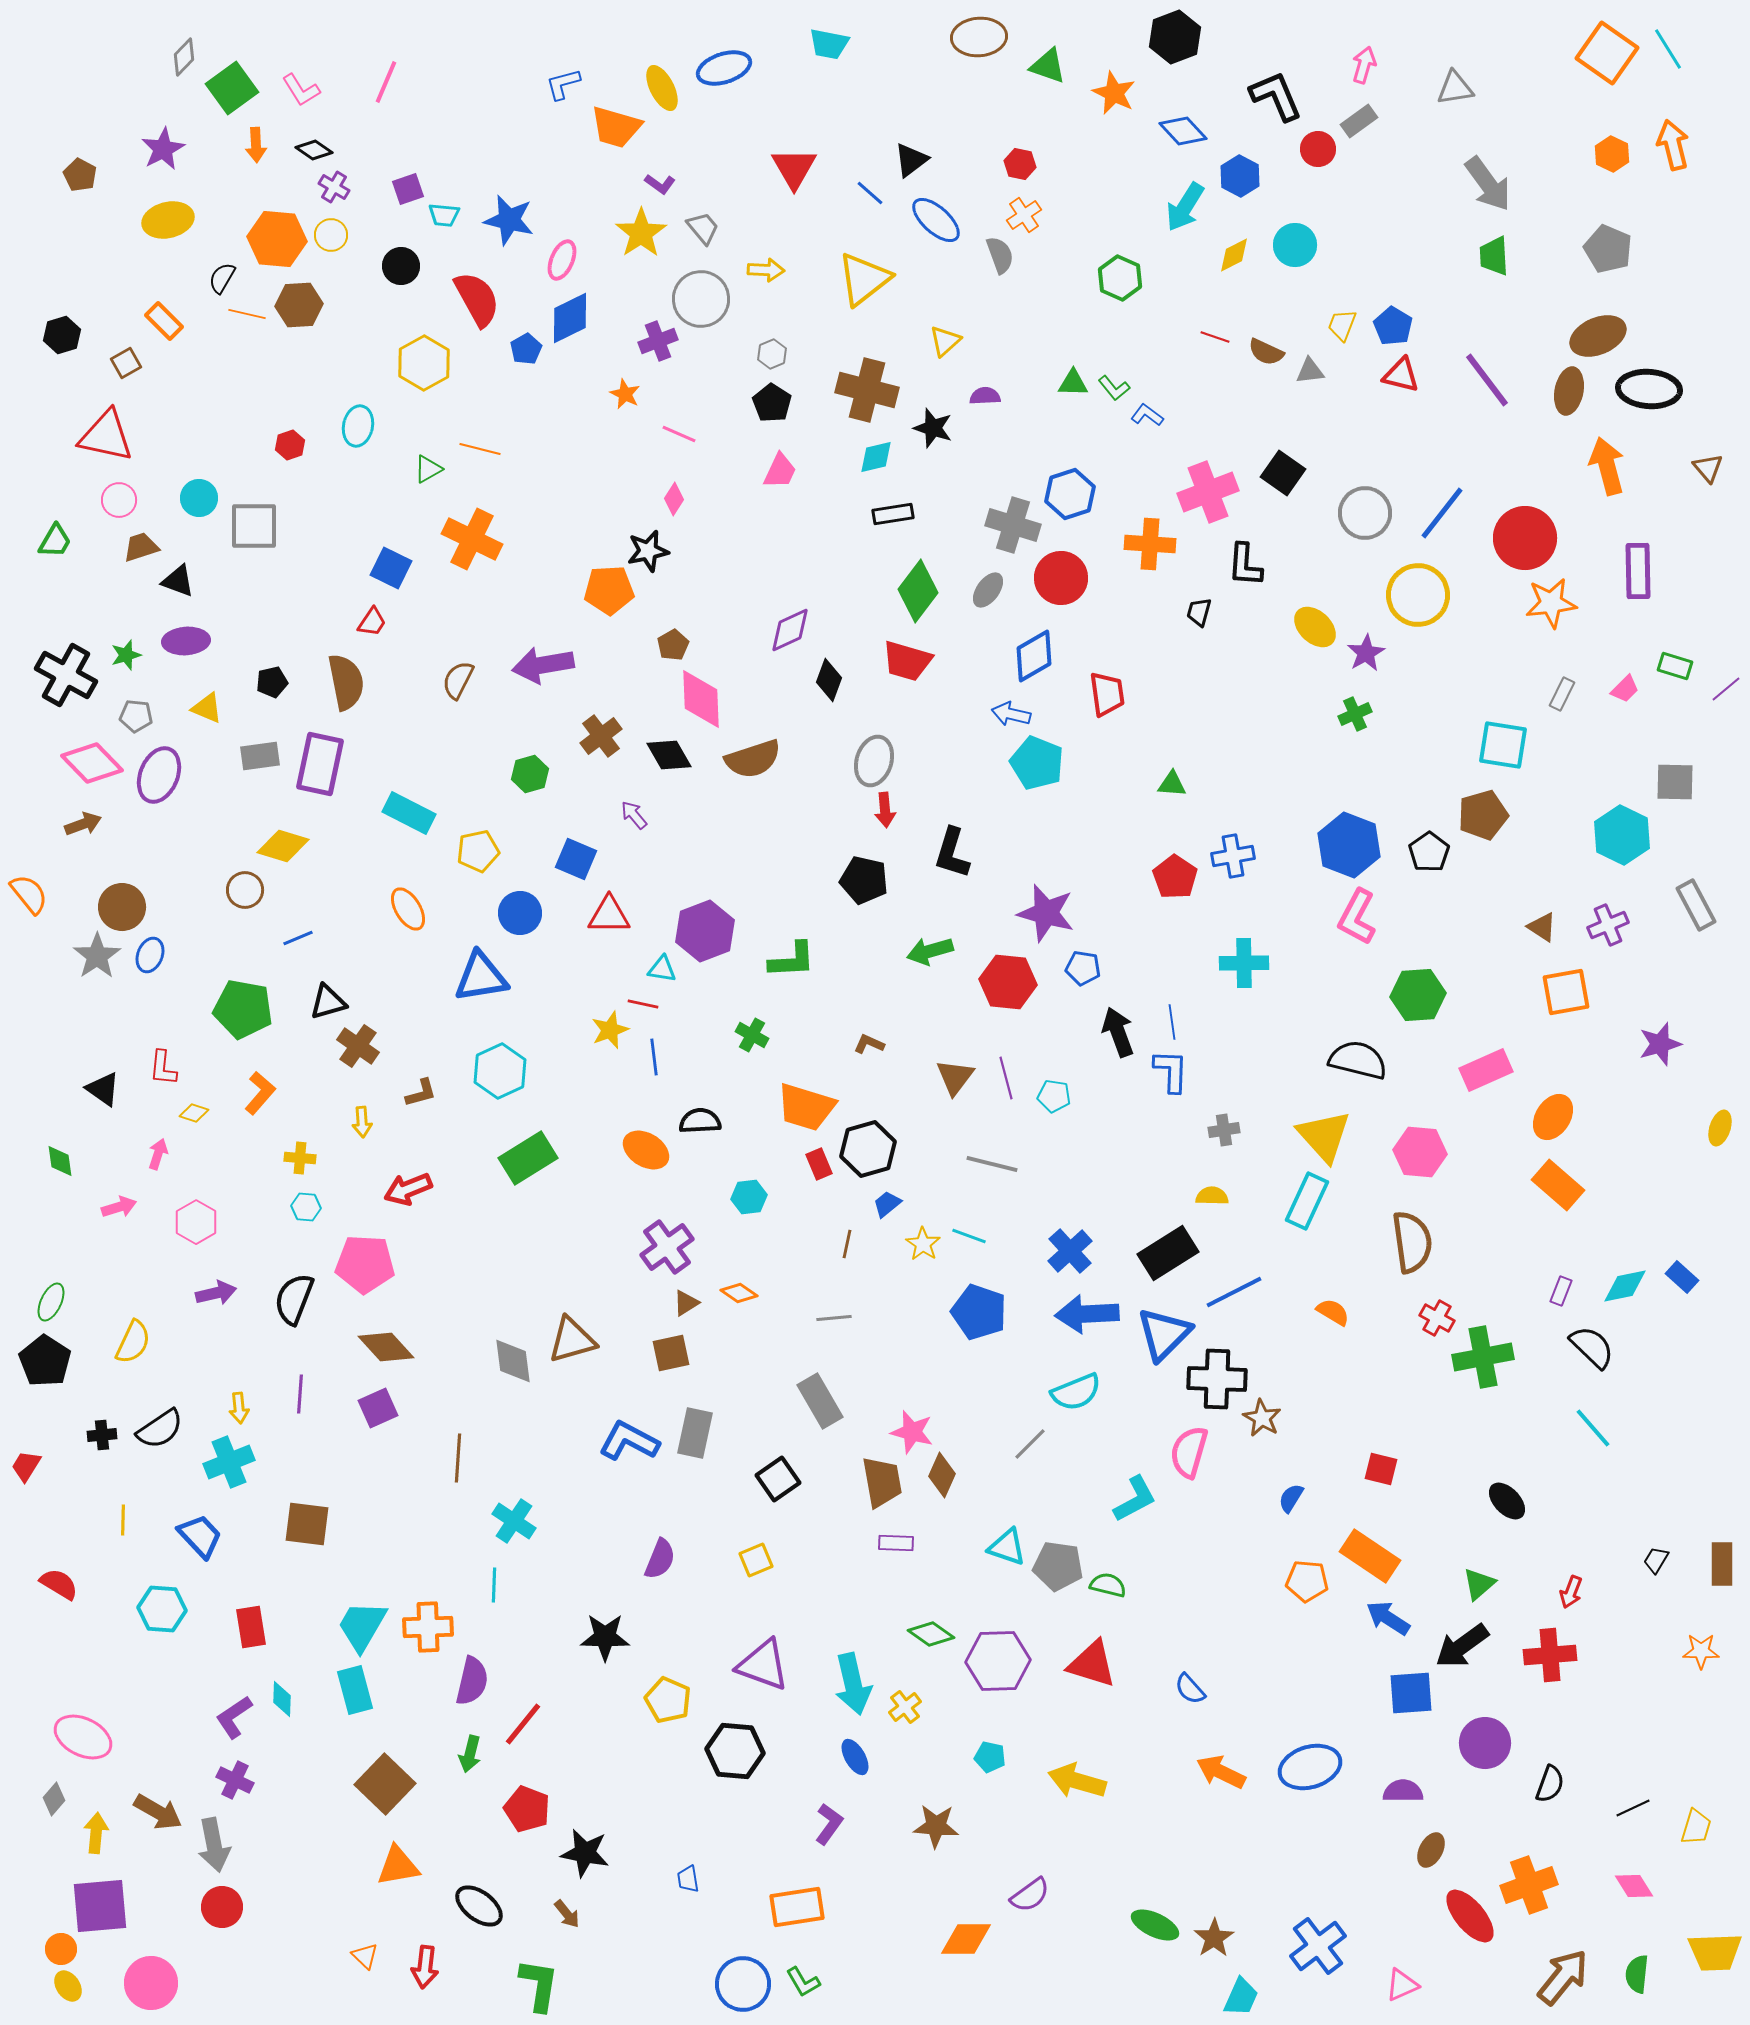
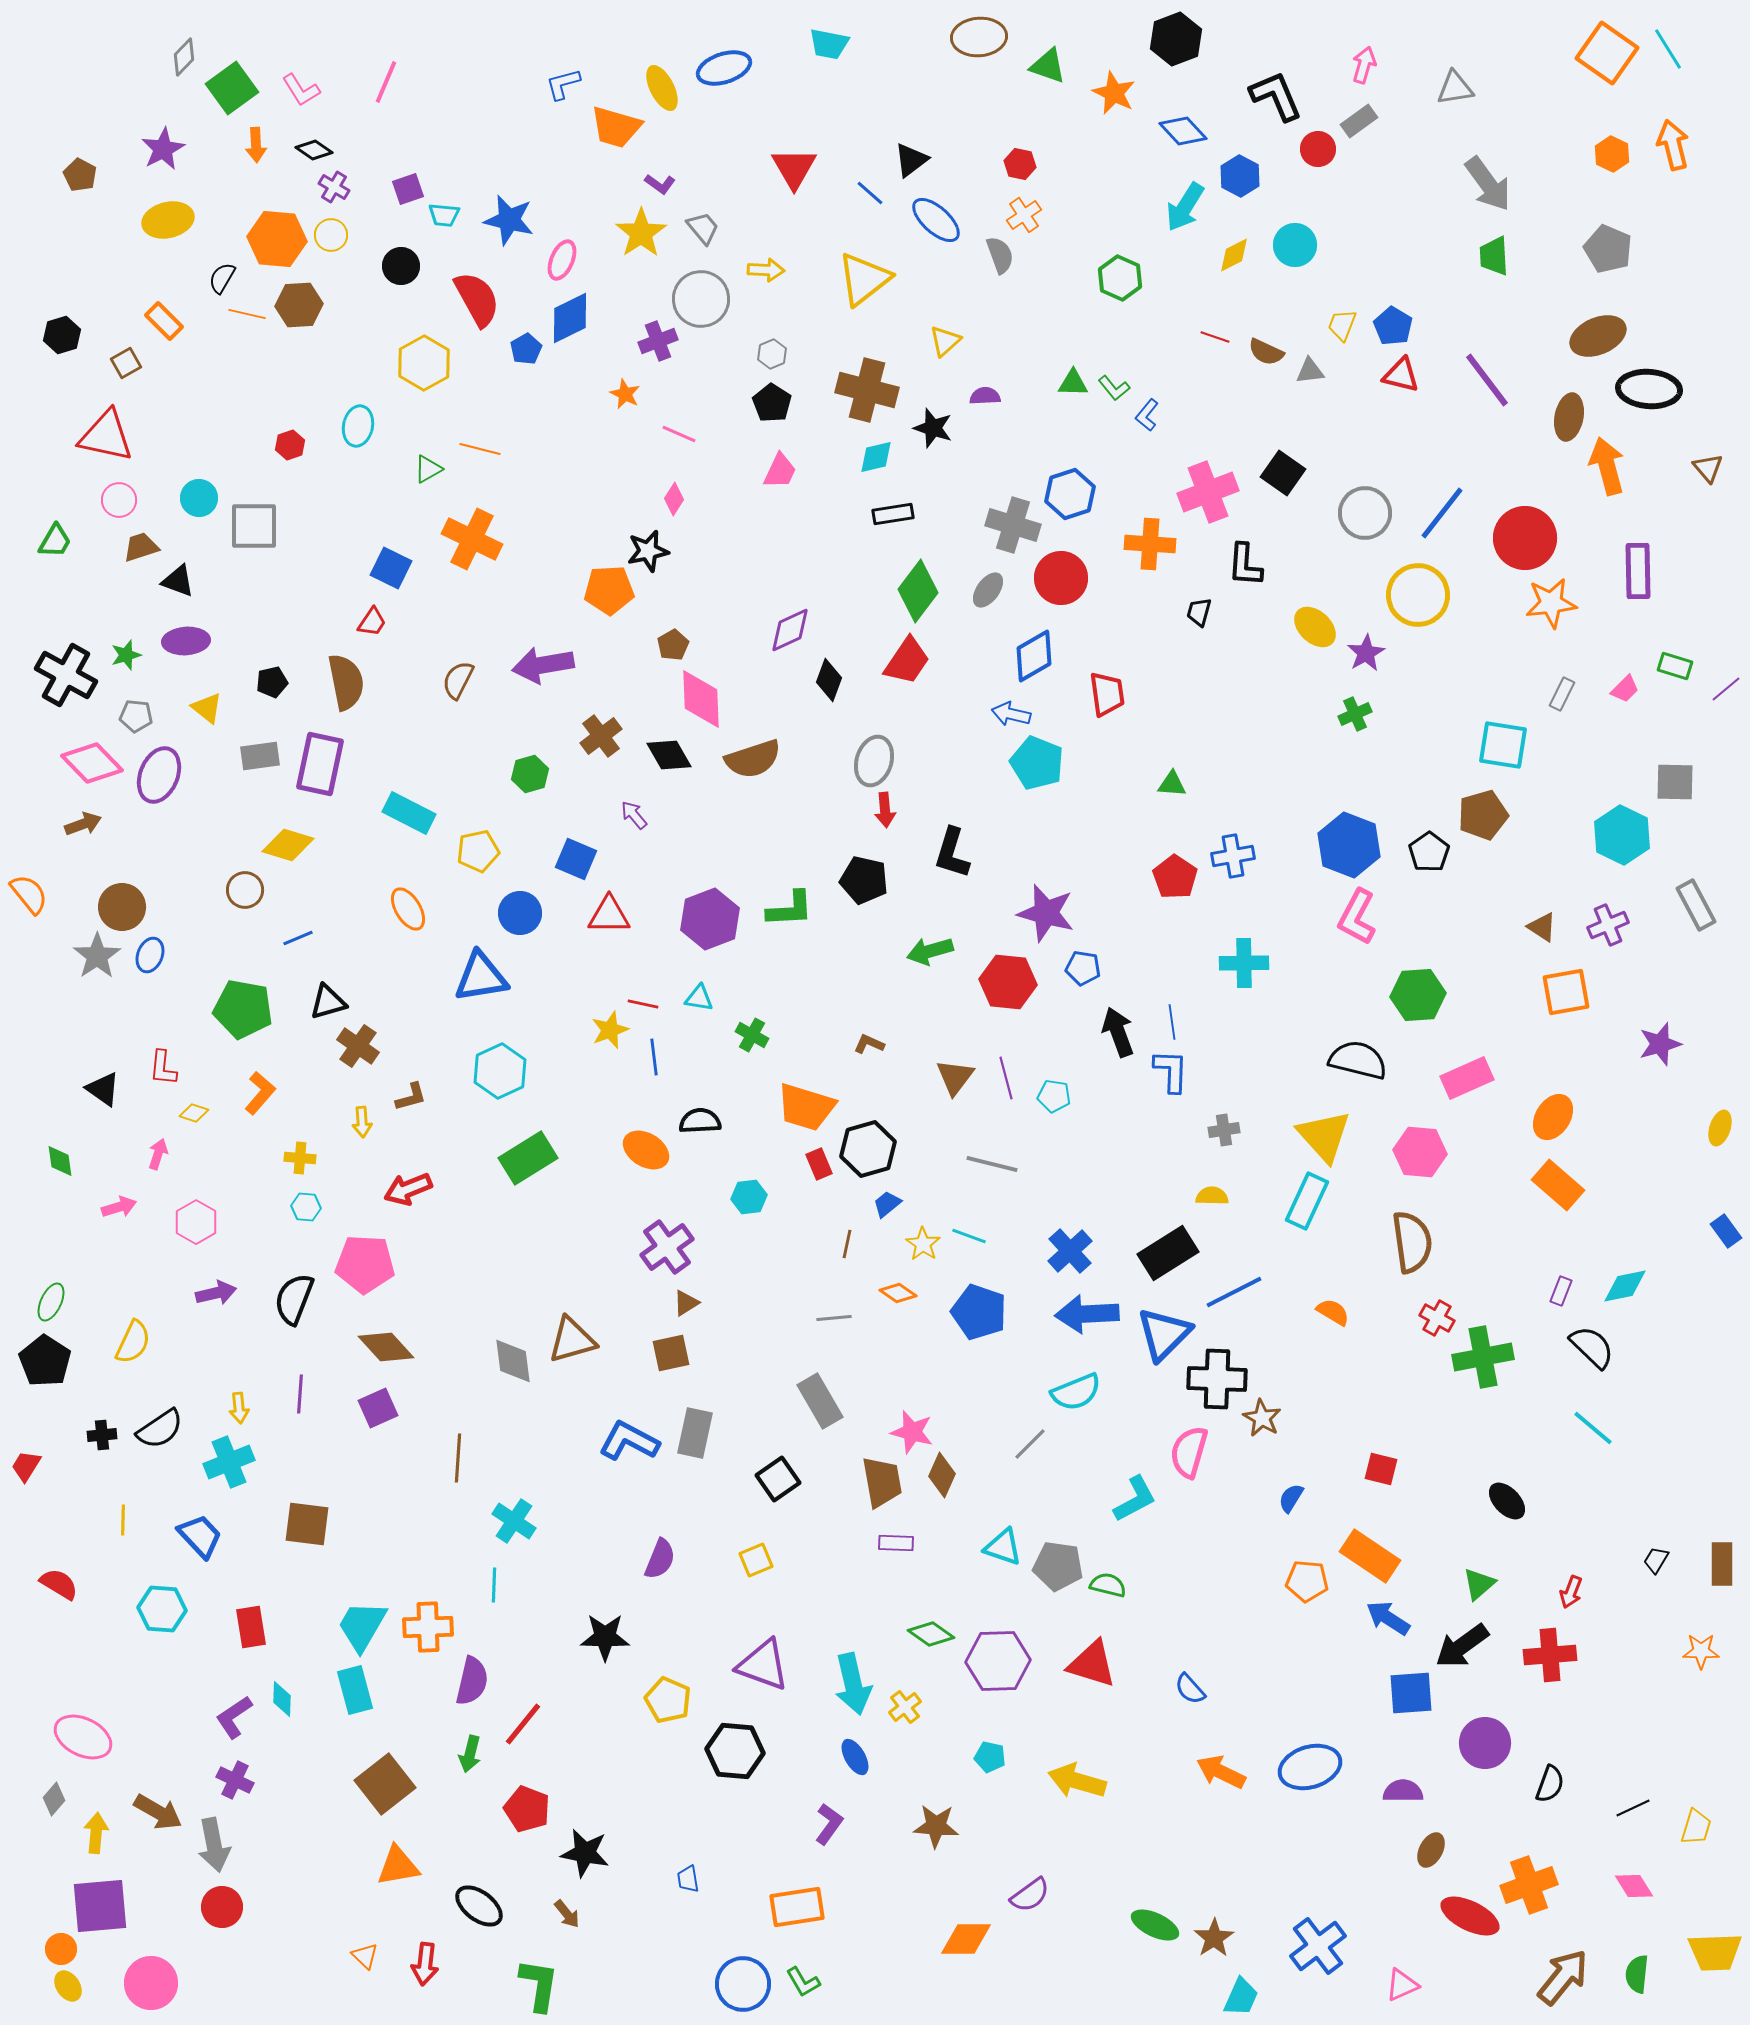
black hexagon at (1175, 37): moved 1 px right, 2 px down
brown ellipse at (1569, 391): moved 26 px down
blue L-shape at (1147, 415): rotated 88 degrees counterclockwise
red trapezoid at (907, 661): rotated 72 degrees counterclockwise
yellow triangle at (207, 708): rotated 16 degrees clockwise
yellow diamond at (283, 846): moved 5 px right, 1 px up
purple hexagon at (705, 931): moved 5 px right, 12 px up
green L-shape at (792, 960): moved 2 px left, 51 px up
cyan triangle at (662, 969): moved 37 px right, 29 px down
pink rectangle at (1486, 1070): moved 19 px left, 8 px down
brown L-shape at (421, 1093): moved 10 px left, 4 px down
blue rectangle at (1682, 1277): moved 44 px right, 46 px up; rotated 12 degrees clockwise
orange diamond at (739, 1293): moved 159 px right
cyan line at (1593, 1428): rotated 9 degrees counterclockwise
cyan triangle at (1007, 1547): moved 4 px left
brown square at (385, 1784): rotated 8 degrees clockwise
red ellipse at (1470, 1916): rotated 24 degrees counterclockwise
red arrow at (425, 1967): moved 3 px up
